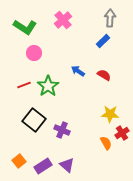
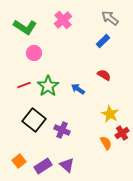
gray arrow: rotated 54 degrees counterclockwise
blue arrow: moved 18 px down
yellow star: rotated 24 degrees clockwise
